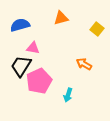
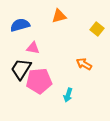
orange triangle: moved 2 px left, 2 px up
black trapezoid: moved 3 px down
pink pentagon: rotated 20 degrees clockwise
